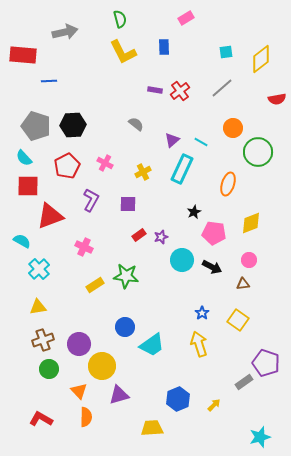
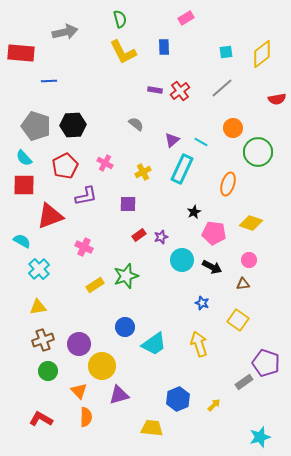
red rectangle at (23, 55): moved 2 px left, 2 px up
yellow diamond at (261, 59): moved 1 px right, 5 px up
red pentagon at (67, 166): moved 2 px left
red square at (28, 186): moved 4 px left, 1 px up
purple L-shape at (91, 200): moved 5 px left, 4 px up; rotated 50 degrees clockwise
yellow diamond at (251, 223): rotated 40 degrees clockwise
green star at (126, 276): rotated 25 degrees counterclockwise
blue star at (202, 313): moved 10 px up; rotated 16 degrees counterclockwise
cyan trapezoid at (152, 345): moved 2 px right, 1 px up
green circle at (49, 369): moved 1 px left, 2 px down
yellow trapezoid at (152, 428): rotated 10 degrees clockwise
